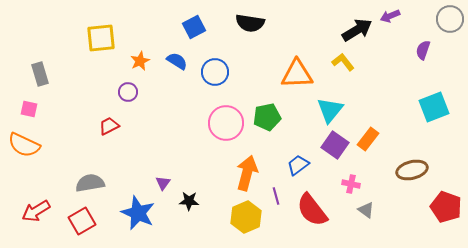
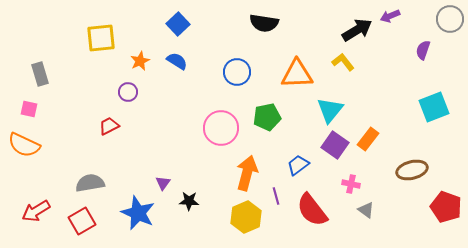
black semicircle: moved 14 px right
blue square: moved 16 px left, 3 px up; rotated 15 degrees counterclockwise
blue circle: moved 22 px right
pink circle: moved 5 px left, 5 px down
